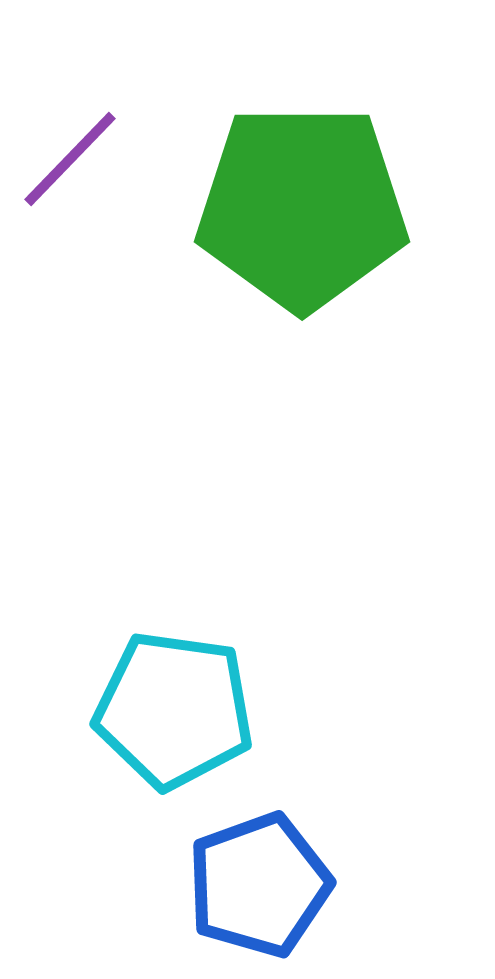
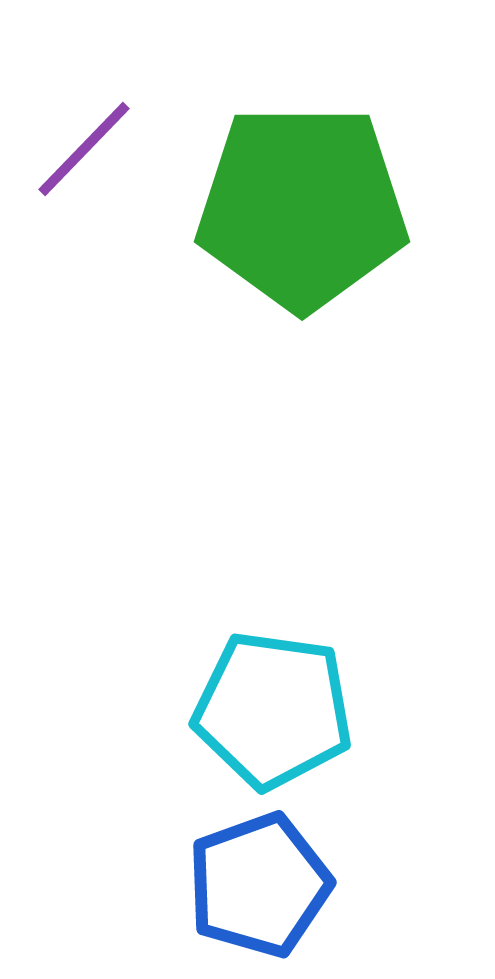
purple line: moved 14 px right, 10 px up
cyan pentagon: moved 99 px right
